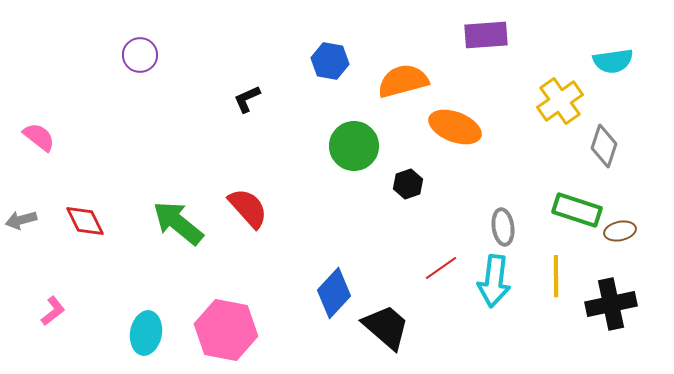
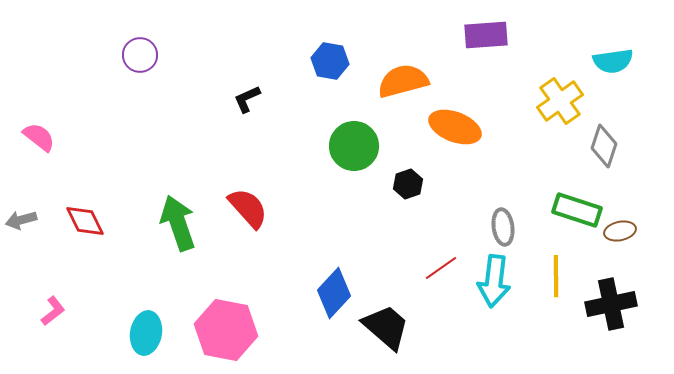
green arrow: rotated 32 degrees clockwise
